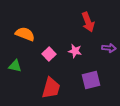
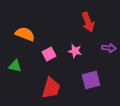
pink square: rotated 16 degrees clockwise
